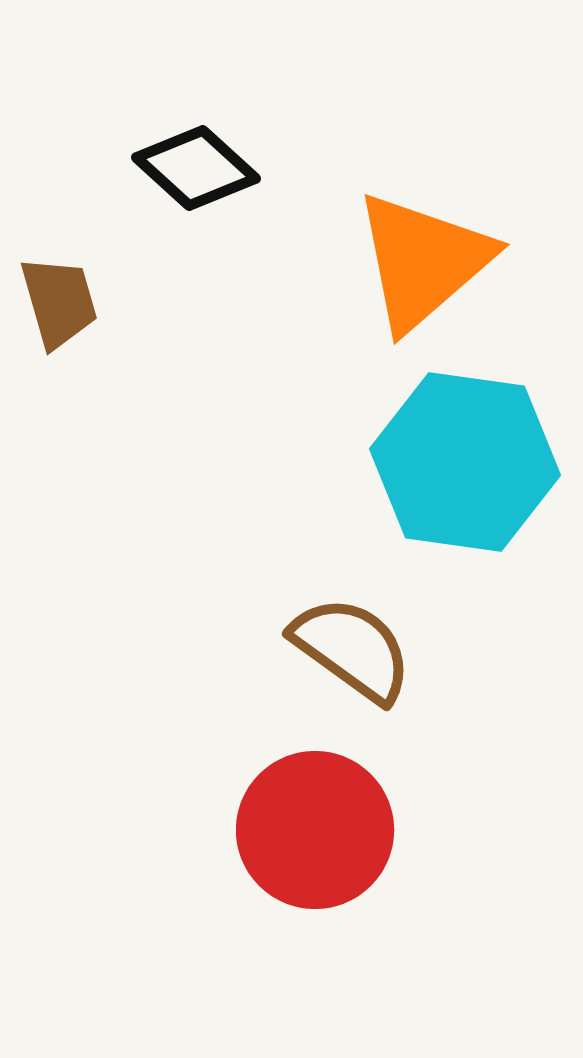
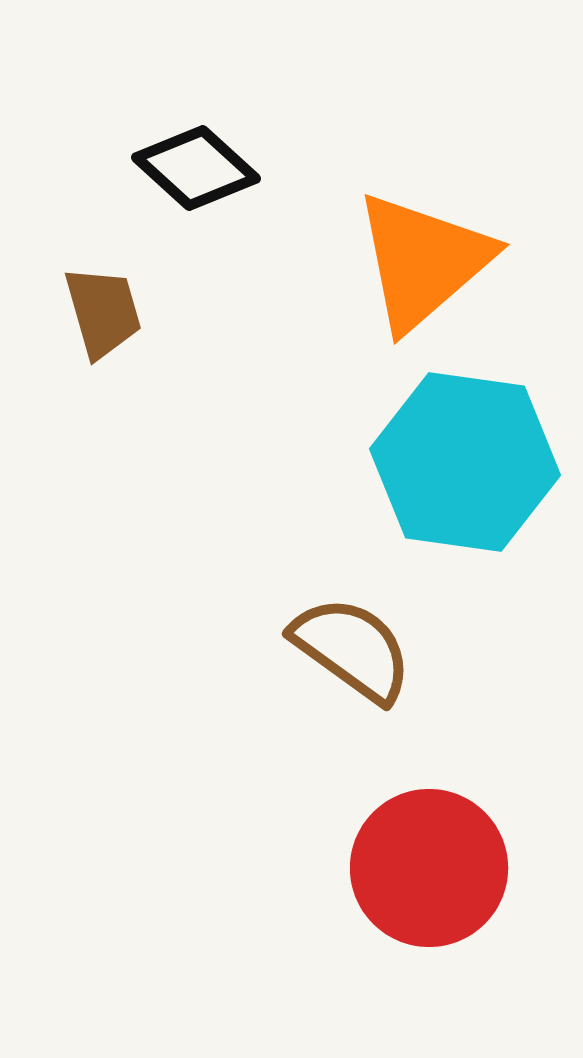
brown trapezoid: moved 44 px right, 10 px down
red circle: moved 114 px right, 38 px down
